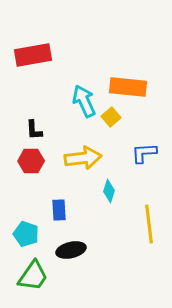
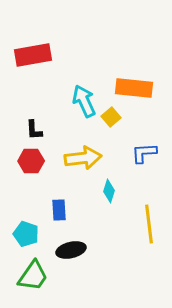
orange rectangle: moved 6 px right, 1 px down
